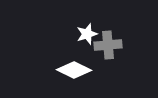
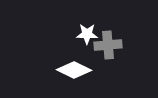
white star: rotated 20 degrees clockwise
